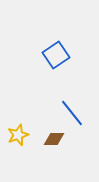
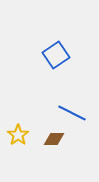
blue line: rotated 24 degrees counterclockwise
yellow star: rotated 15 degrees counterclockwise
